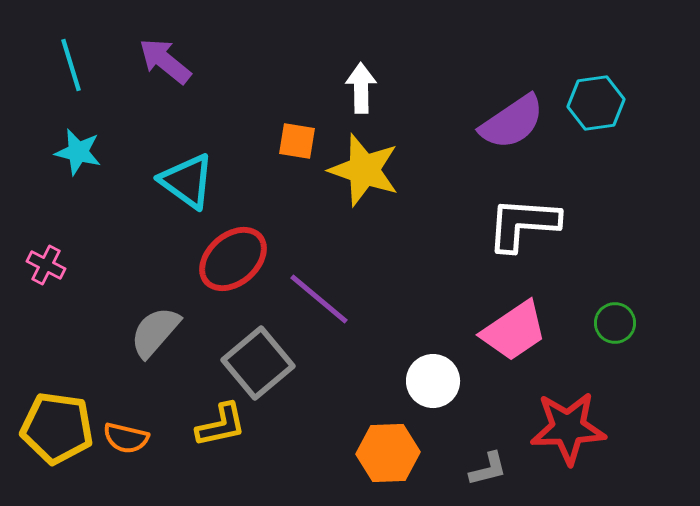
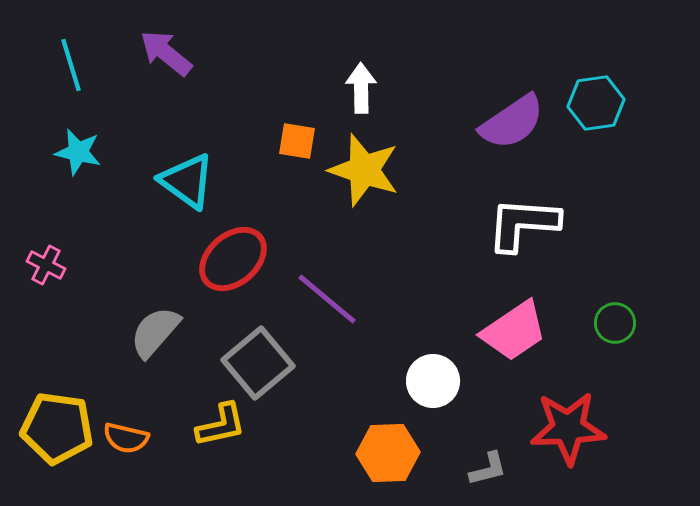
purple arrow: moved 1 px right, 8 px up
purple line: moved 8 px right
